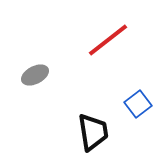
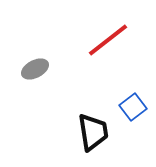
gray ellipse: moved 6 px up
blue square: moved 5 px left, 3 px down
